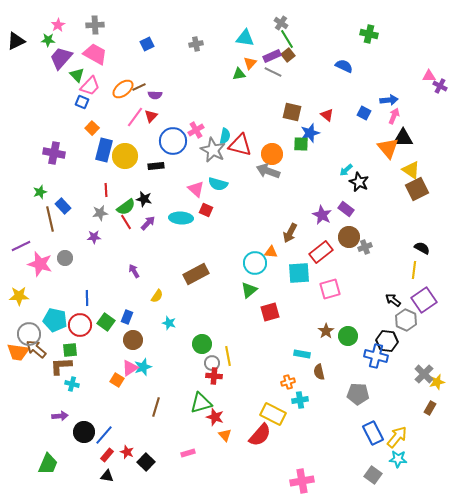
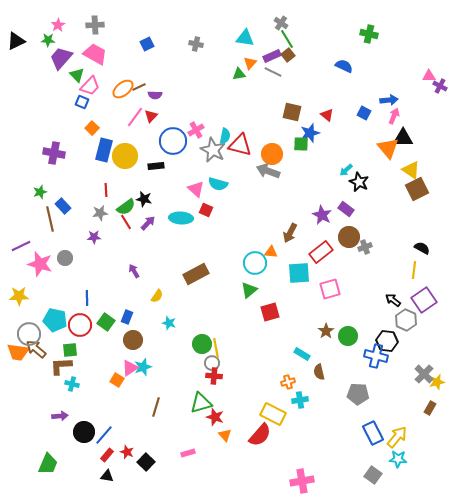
gray cross at (196, 44): rotated 24 degrees clockwise
cyan rectangle at (302, 354): rotated 21 degrees clockwise
yellow line at (228, 356): moved 12 px left, 8 px up
